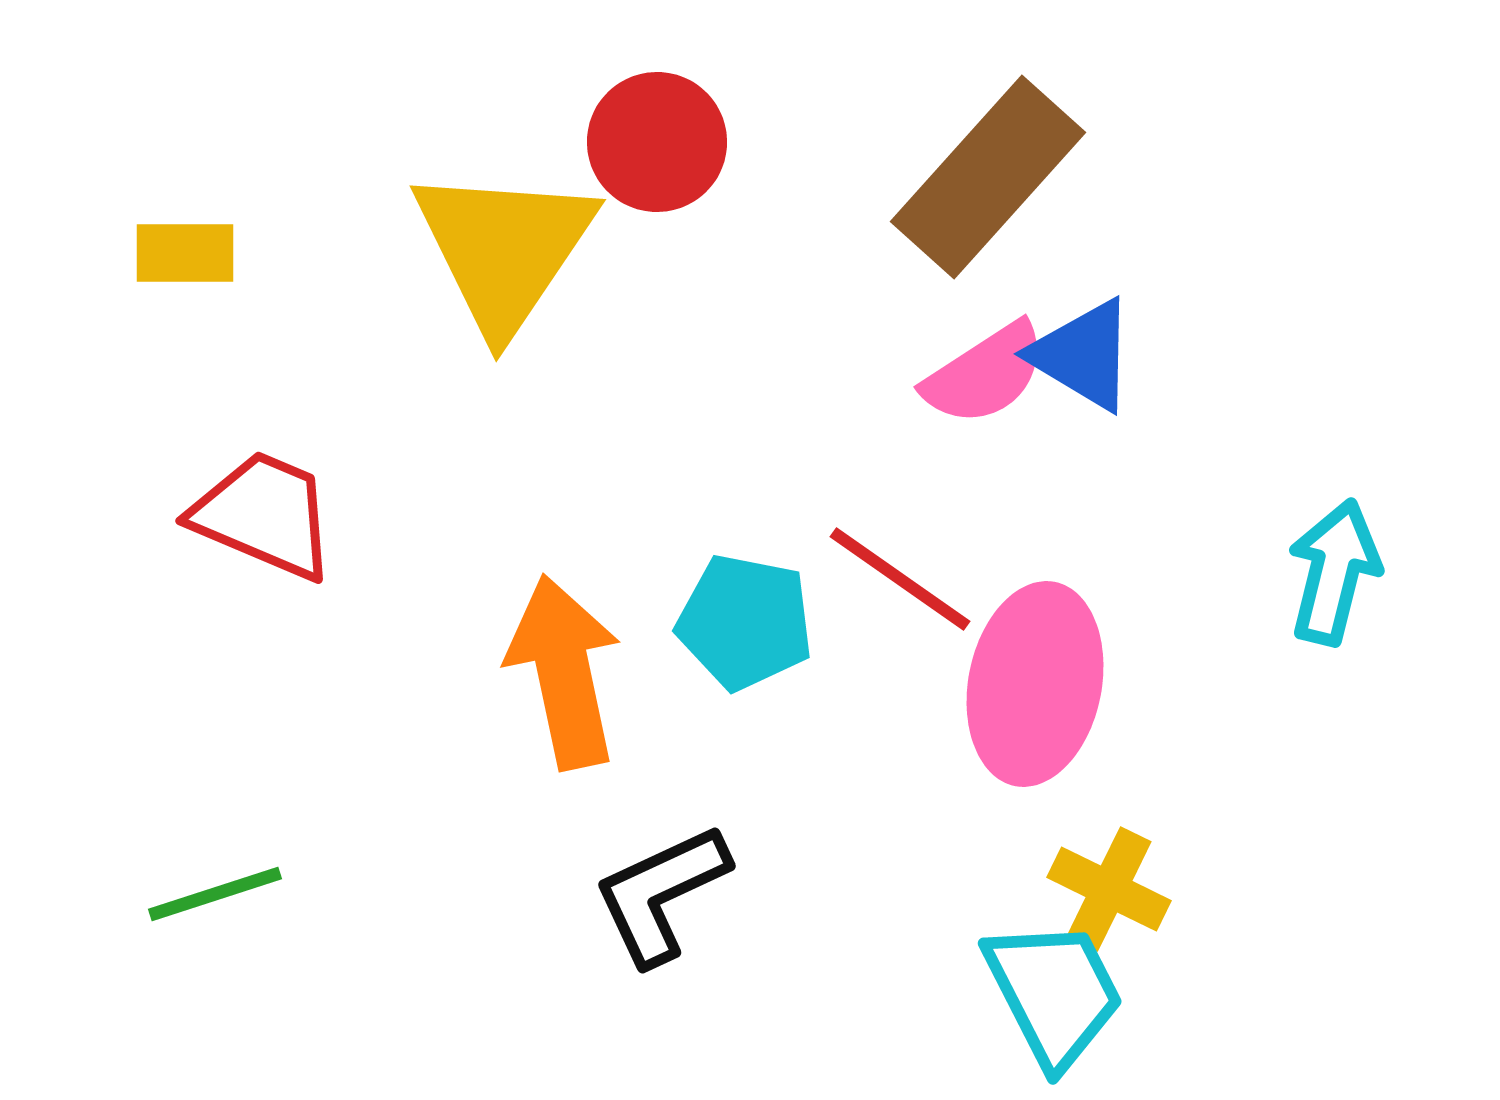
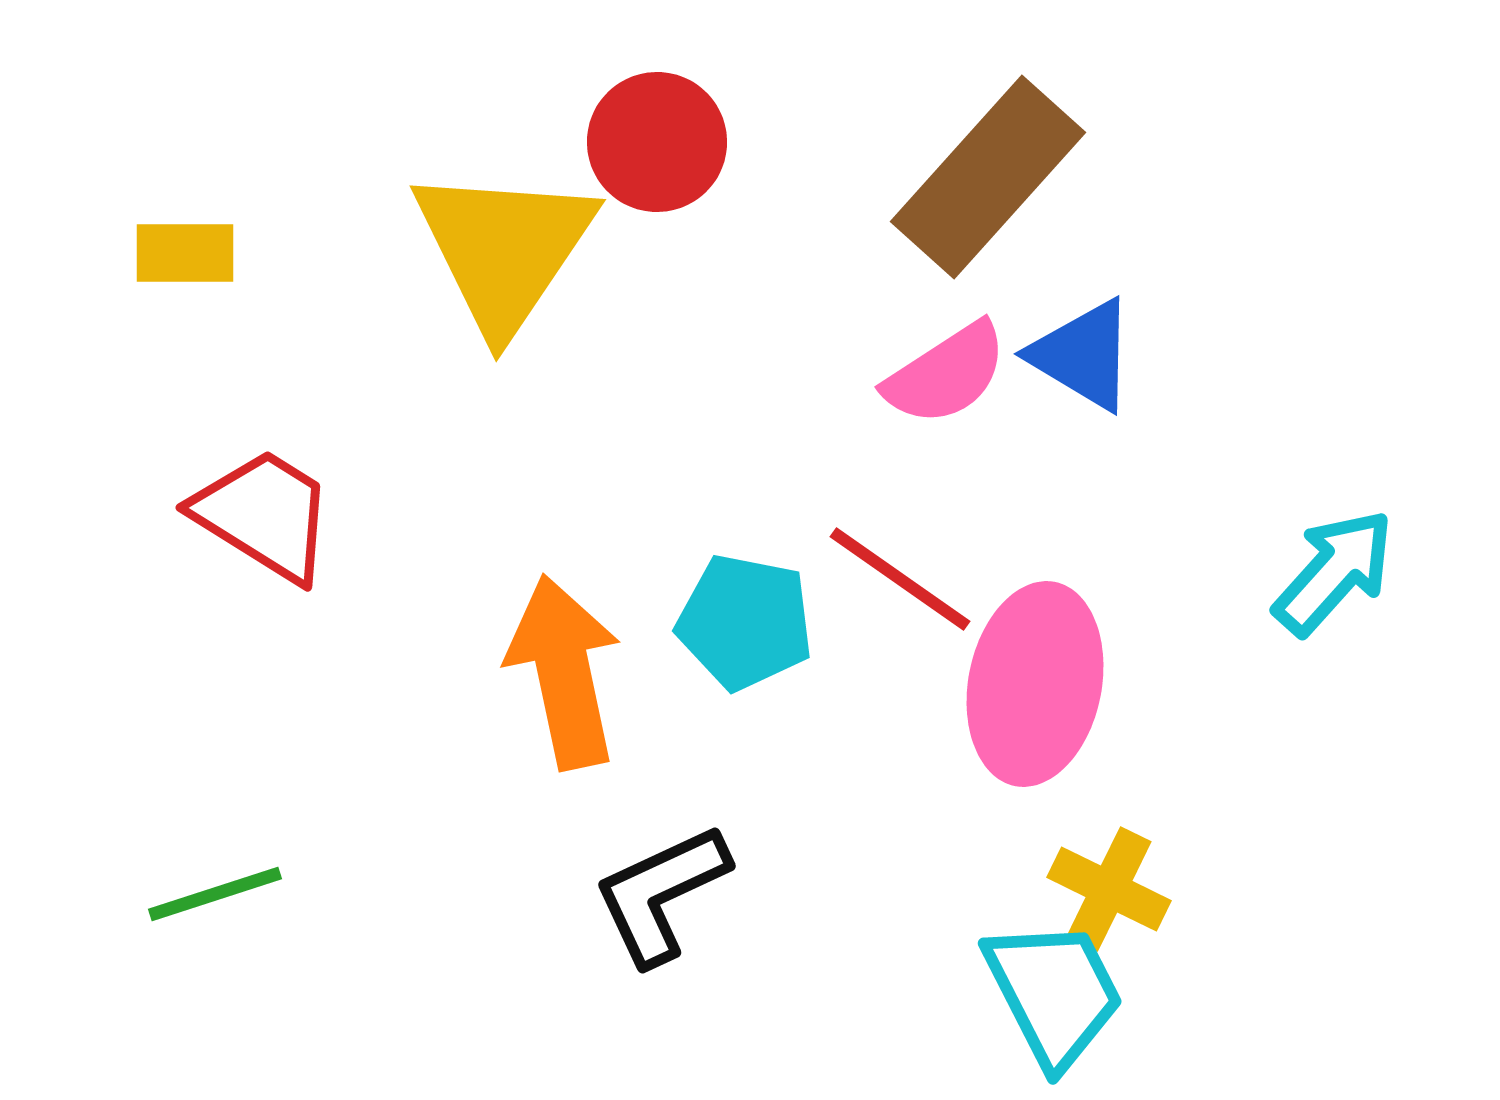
pink semicircle: moved 39 px left
red trapezoid: rotated 9 degrees clockwise
cyan arrow: rotated 28 degrees clockwise
